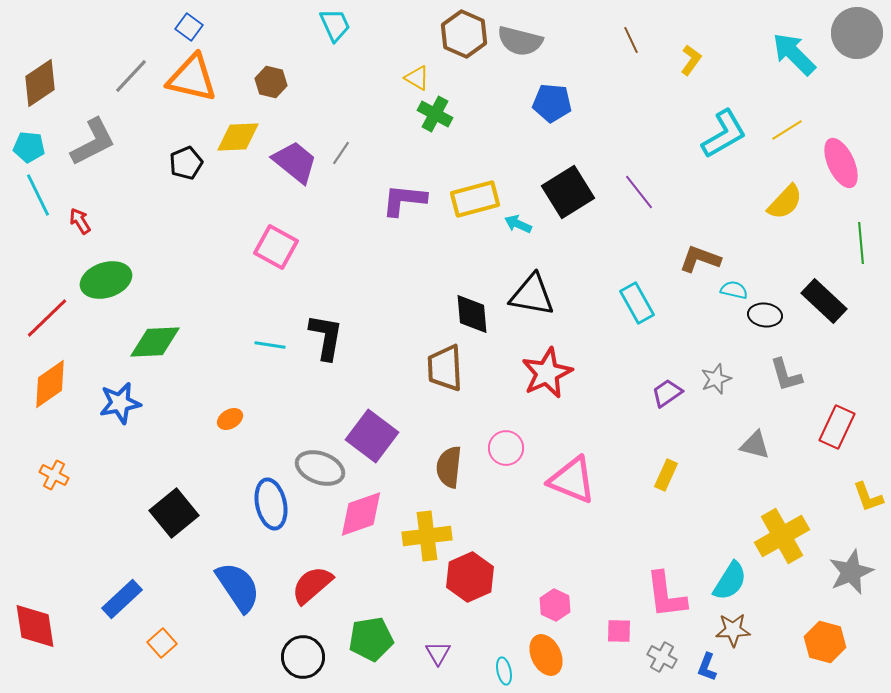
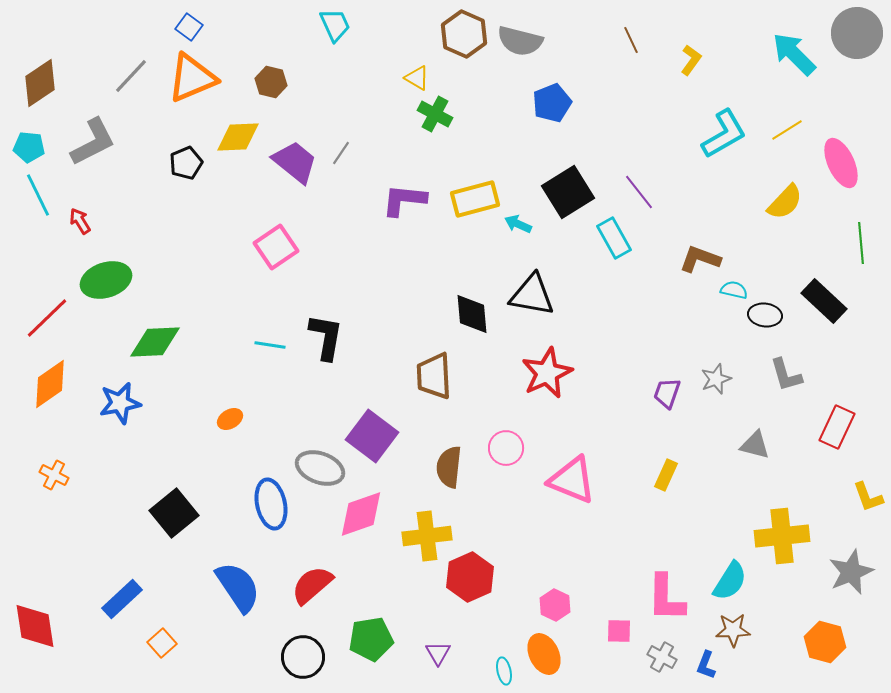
orange triangle at (192, 78): rotated 36 degrees counterclockwise
blue pentagon at (552, 103): rotated 27 degrees counterclockwise
pink square at (276, 247): rotated 27 degrees clockwise
cyan rectangle at (637, 303): moved 23 px left, 65 px up
brown trapezoid at (445, 368): moved 11 px left, 8 px down
purple trapezoid at (667, 393): rotated 36 degrees counterclockwise
yellow cross at (782, 536): rotated 24 degrees clockwise
pink L-shape at (666, 595): moved 3 px down; rotated 8 degrees clockwise
orange ellipse at (546, 655): moved 2 px left, 1 px up
blue L-shape at (707, 667): moved 1 px left, 2 px up
